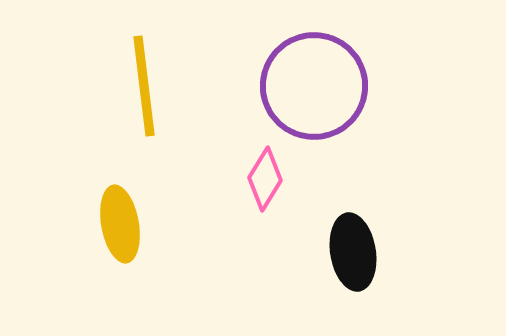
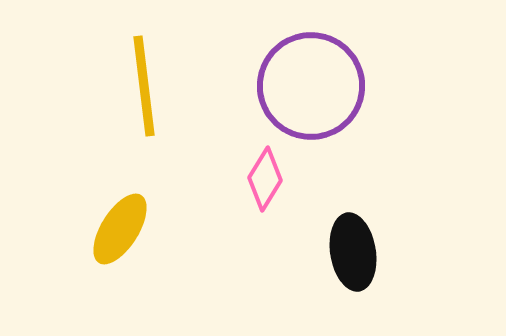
purple circle: moved 3 px left
yellow ellipse: moved 5 px down; rotated 42 degrees clockwise
